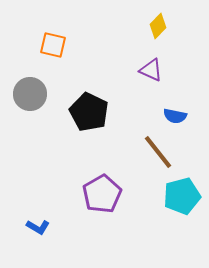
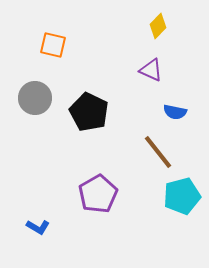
gray circle: moved 5 px right, 4 px down
blue semicircle: moved 4 px up
purple pentagon: moved 4 px left
